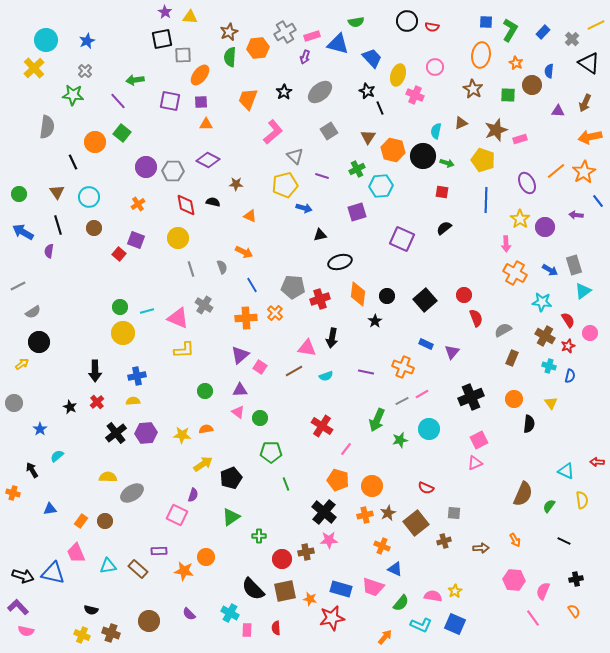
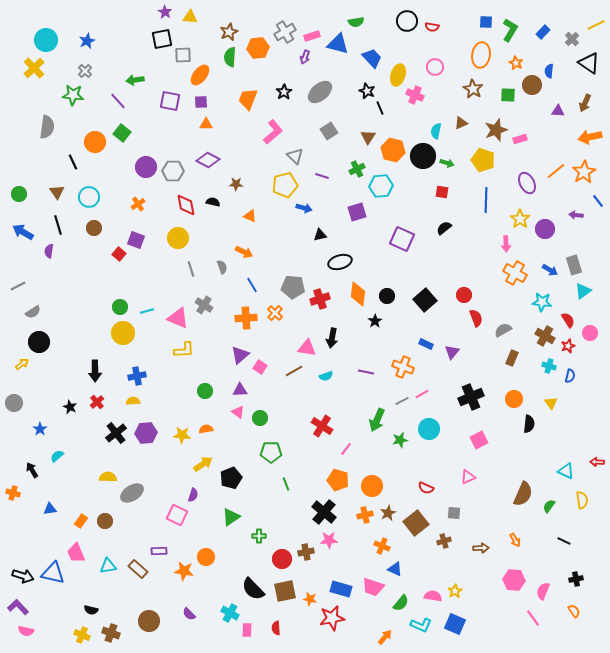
purple circle at (545, 227): moved 2 px down
pink triangle at (475, 463): moved 7 px left, 14 px down
